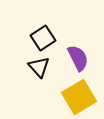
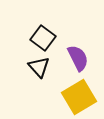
black square: rotated 20 degrees counterclockwise
